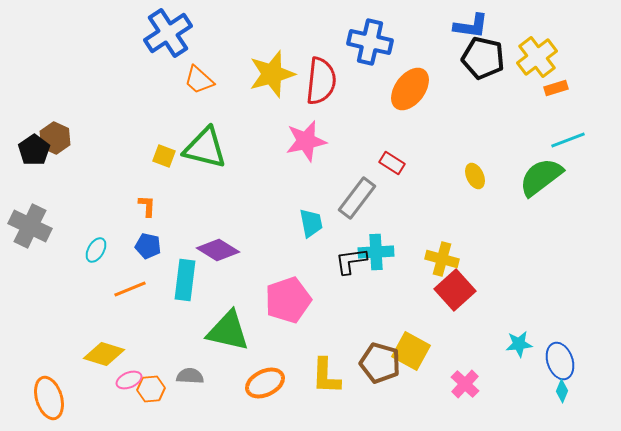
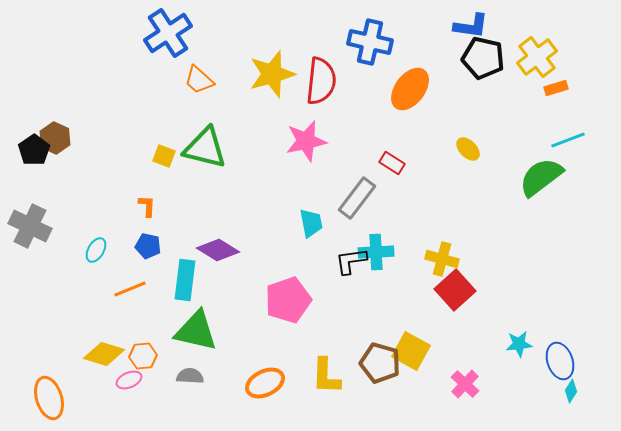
yellow ellipse at (475, 176): moved 7 px left, 27 px up; rotated 20 degrees counterclockwise
green triangle at (228, 331): moved 32 px left
orange hexagon at (151, 389): moved 8 px left, 33 px up
cyan diamond at (562, 391): moved 9 px right; rotated 10 degrees clockwise
